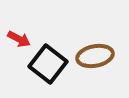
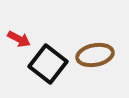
brown ellipse: moved 1 px up
